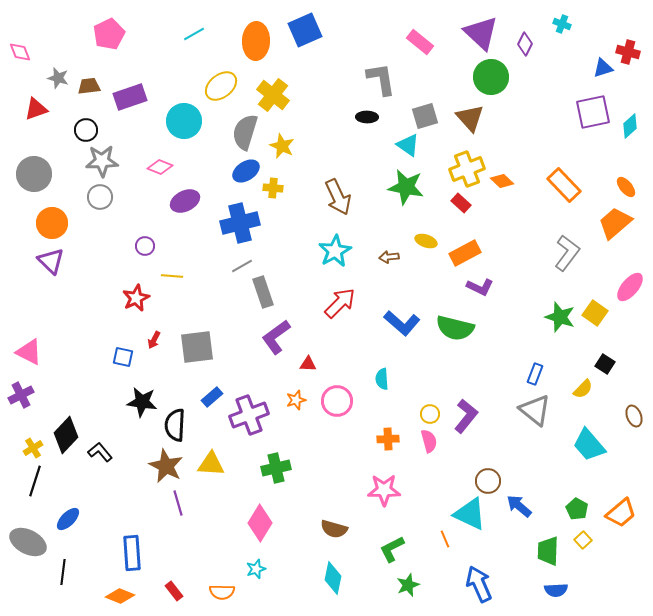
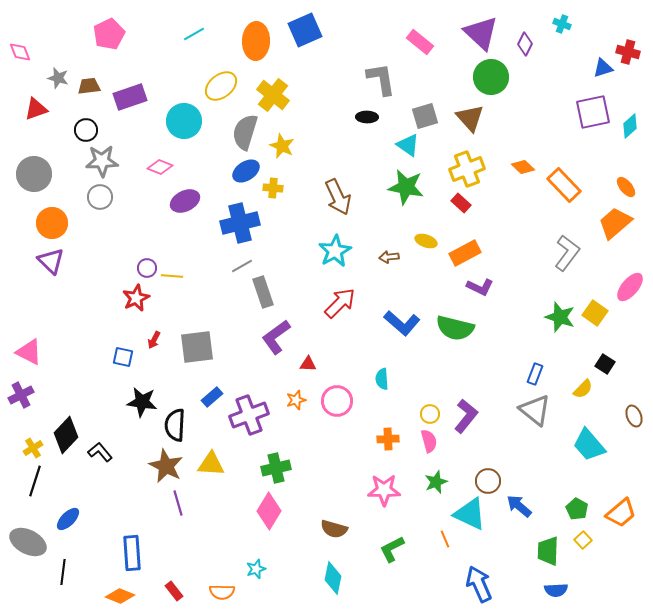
orange diamond at (502, 181): moved 21 px right, 14 px up
purple circle at (145, 246): moved 2 px right, 22 px down
pink diamond at (260, 523): moved 9 px right, 12 px up
green star at (408, 585): moved 28 px right, 103 px up
